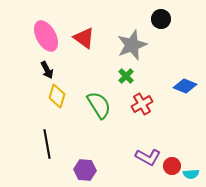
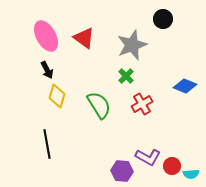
black circle: moved 2 px right
purple hexagon: moved 37 px right, 1 px down
